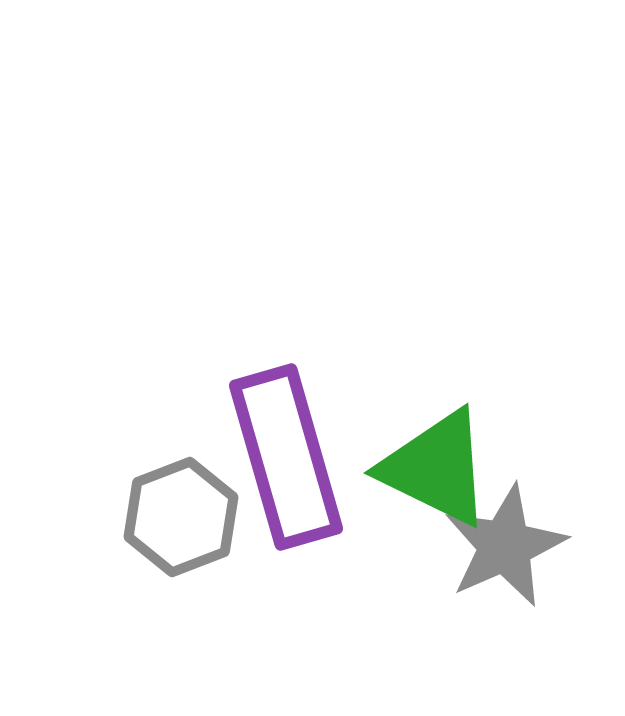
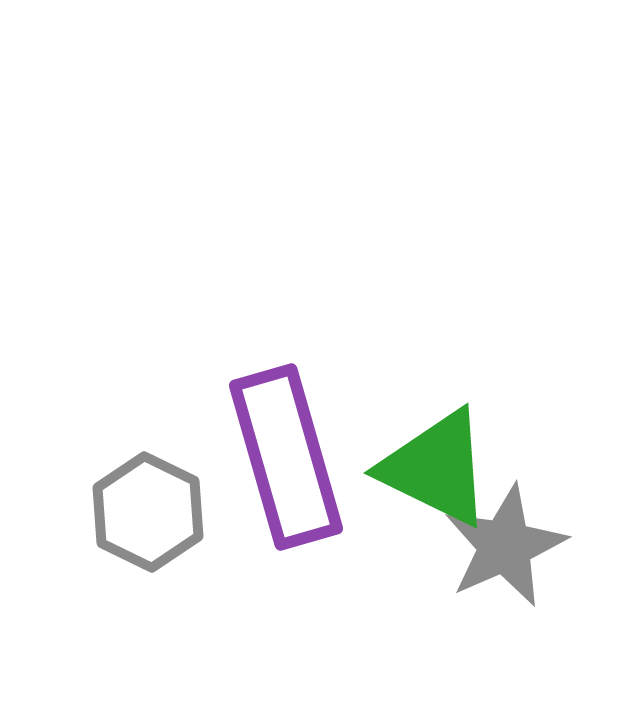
gray hexagon: moved 33 px left, 5 px up; rotated 13 degrees counterclockwise
